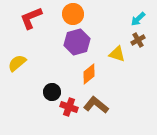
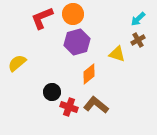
red L-shape: moved 11 px right
